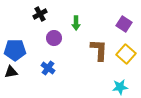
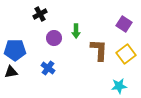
green arrow: moved 8 px down
yellow square: rotated 12 degrees clockwise
cyan star: moved 1 px left, 1 px up
